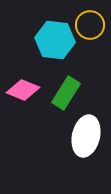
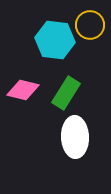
pink diamond: rotated 8 degrees counterclockwise
white ellipse: moved 11 px left, 1 px down; rotated 15 degrees counterclockwise
